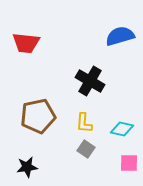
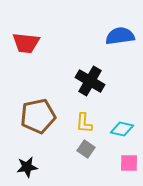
blue semicircle: rotated 8 degrees clockwise
